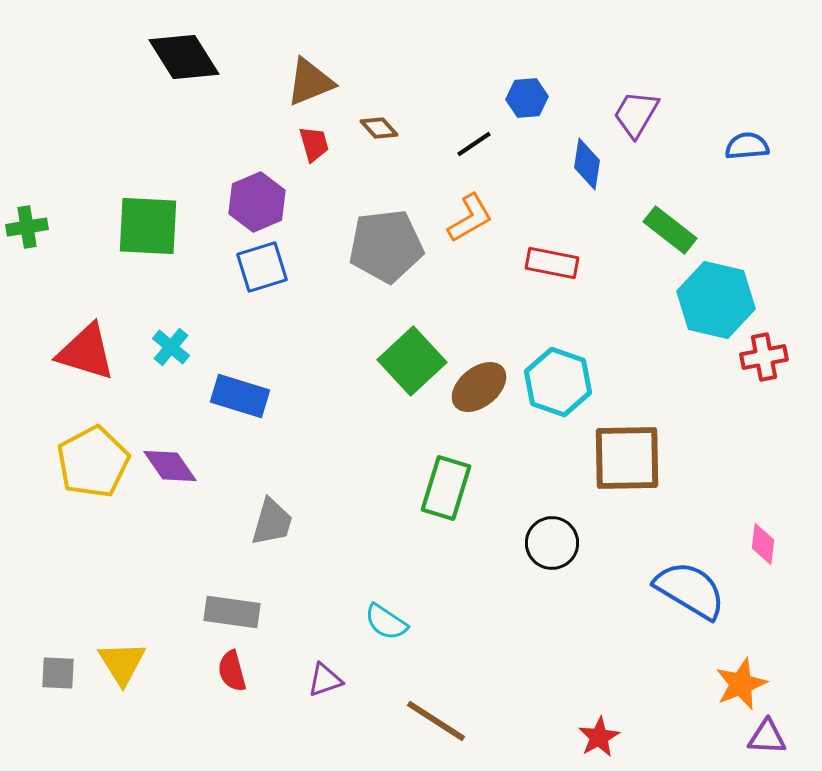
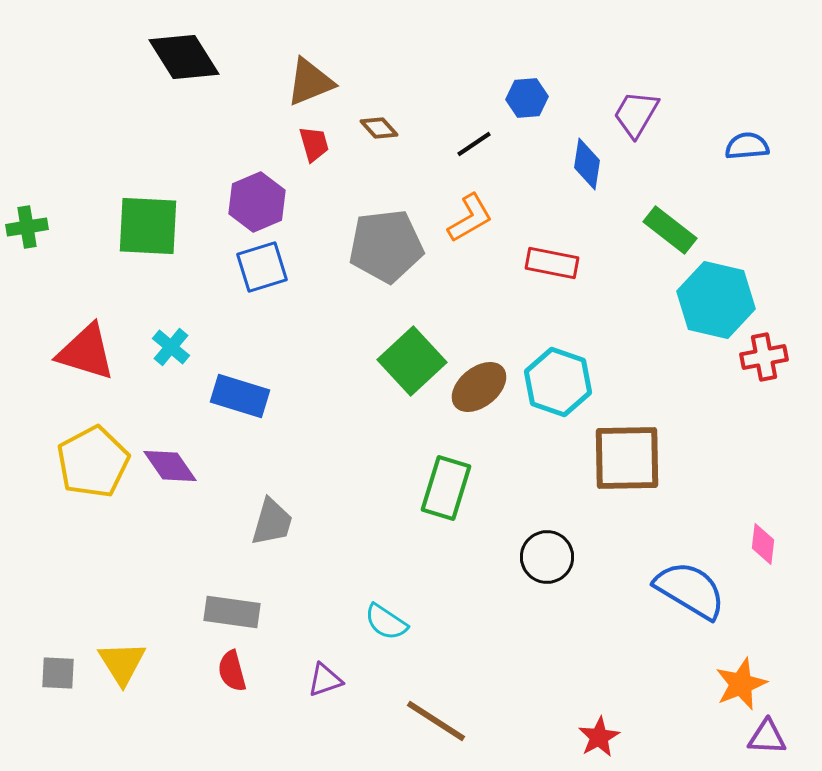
black circle at (552, 543): moved 5 px left, 14 px down
